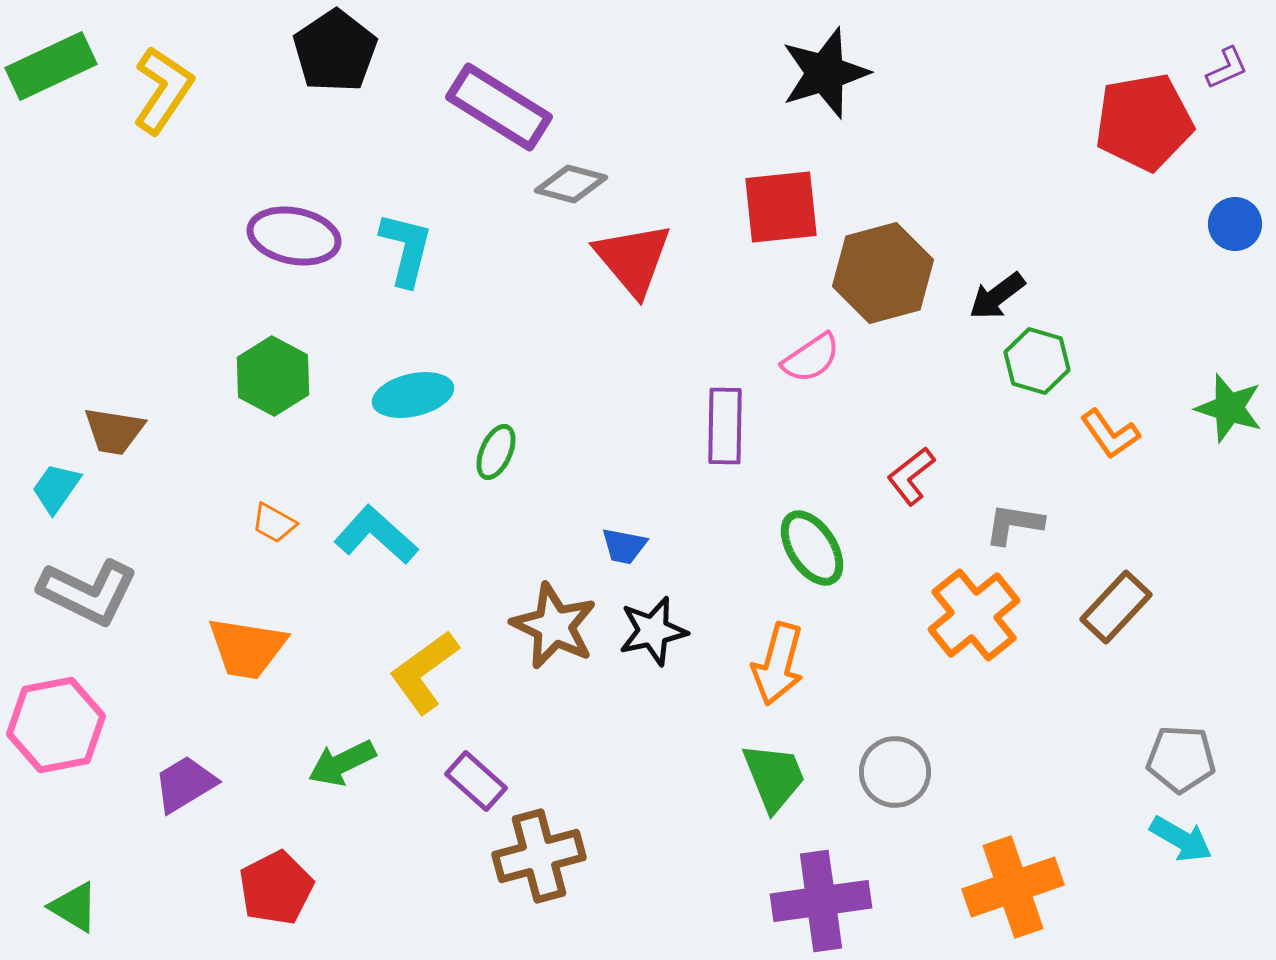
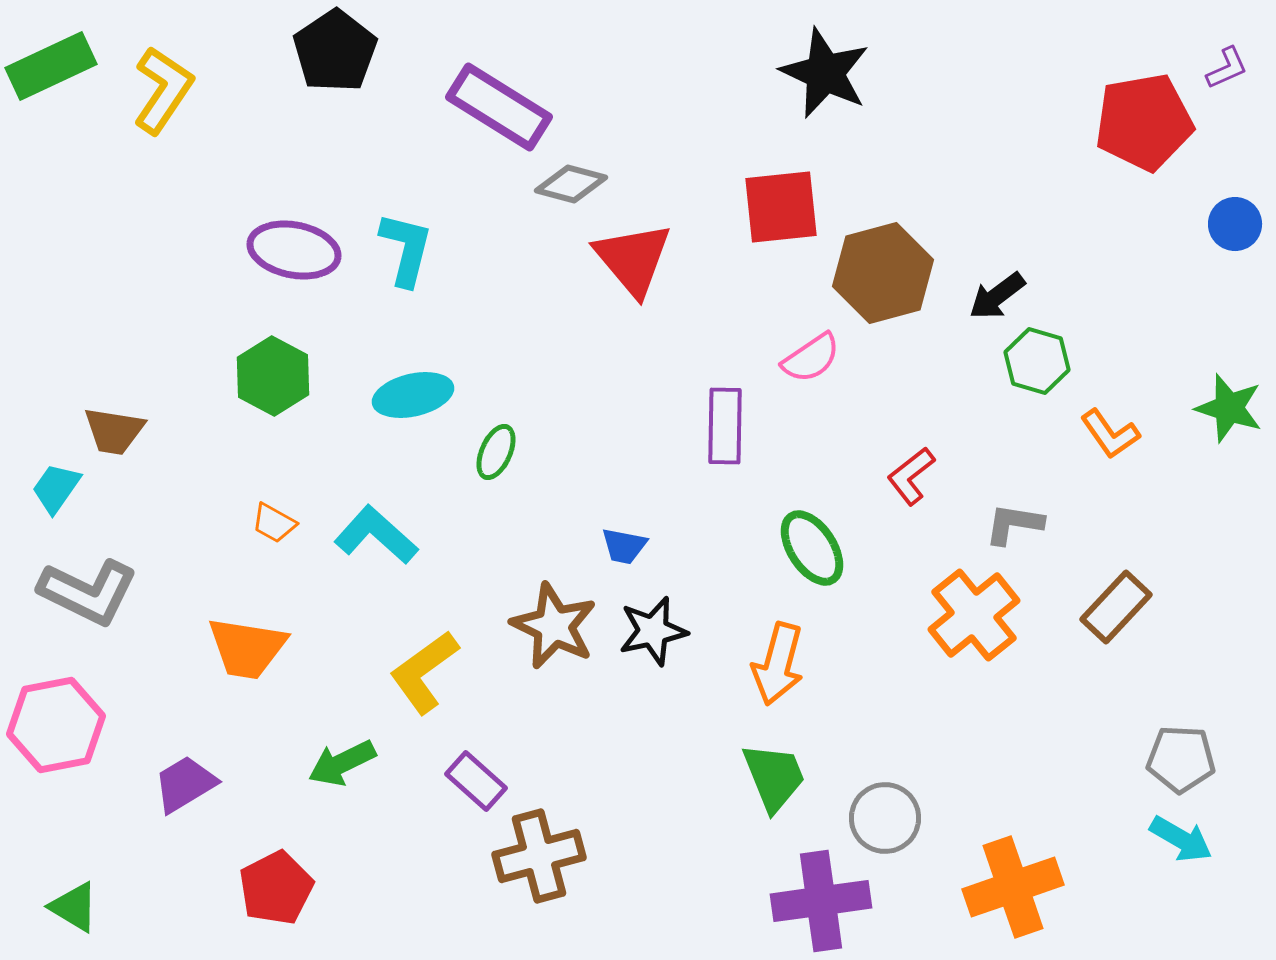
black star at (825, 73): rotated 30 degrees counterclockwise
purple ellipse at (294, 236): moved 14 px down
gray circle at (895, 772): moved 10 px left, 46 px down
